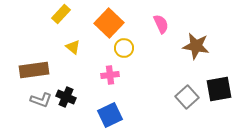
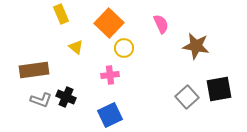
yellow rectangle: rotated 66 degrees counterclockwise
yellow triangle: moved 3 px right
